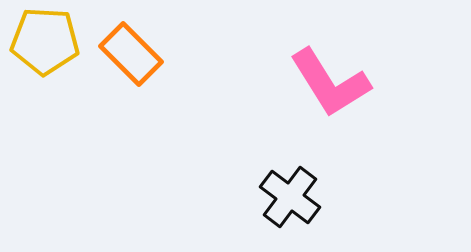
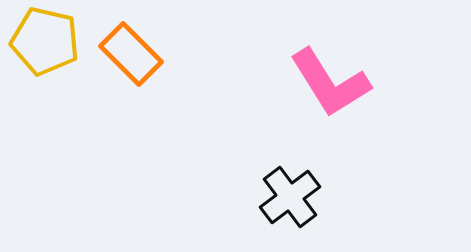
yellow pentagon: rotated 10 degrees clockwise
black cross: rotated 16 degrees clockwise
